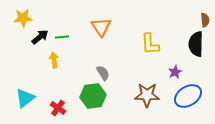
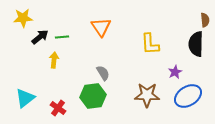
yellow arrow: rotated 14 degrees clockwise
